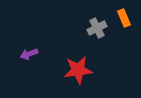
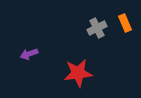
orange rectangle: moved 1 px right, 5 px down
red star: moved 3 px down
